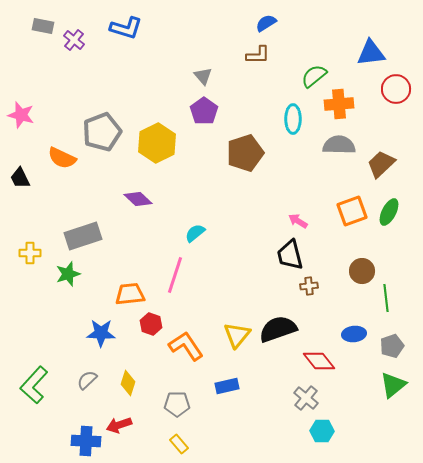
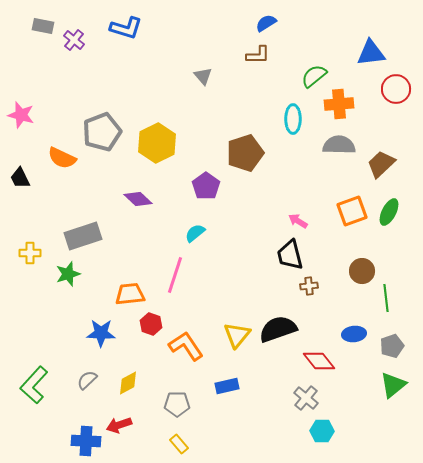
purple pentagon at (204, 111): moved 2 px right, 75 px down
yellow diamond at (128, 383): rotated 45 degrees clockwise
